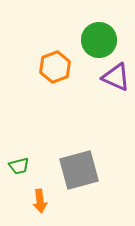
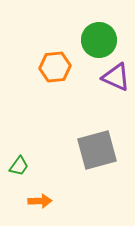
orange hexagon: rotated 16 degrees clockwise
green trapezoid: rotated 40 degrees counterclockwise
gray square: moved 18 px right, 20 px up
orange arrow: rotated 85 degrees counterclockwise
